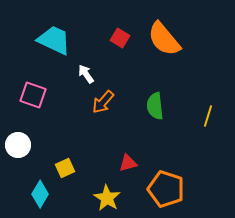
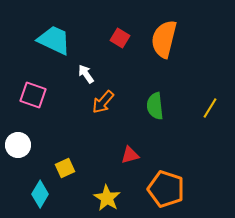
orange semicircle: rotated 54 degrees clockwise
yellow line: moved 2 px right, 8 px up; rotated 15 degrees clockwise
red triangle: moved 2 px right, 8 px up
